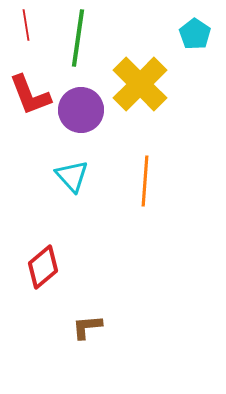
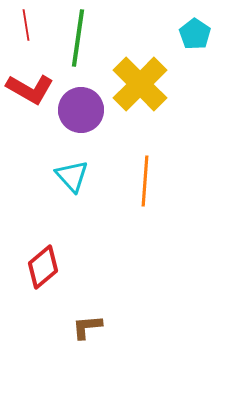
red L-shape: moved 6 px up; rotated 39 degrees counterclockwise
